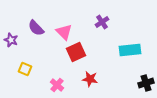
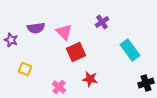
purple semicircle: rotated 54 degrees counterclockwise
cyan rectangle: rotated 60 degrees clockwise
pink cross: moved 2 px right, 2 px down
